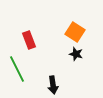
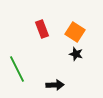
red rectangle: moved 13 px right, 11 px up
black arrow: moved 2 px right; rotated 84 degrees counterclockwise
